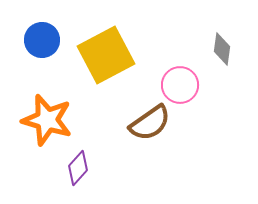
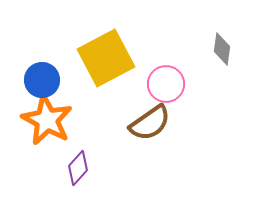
blue circle: moved 40 px down
yellow square: moved 3 px down
pink circle: moved 14 px left, 1 px up
orange star: rotated 12 degrees clockwise
